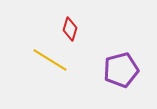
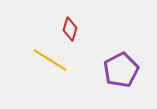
purple pentagon: rotated 12 degrees counterclockwise
